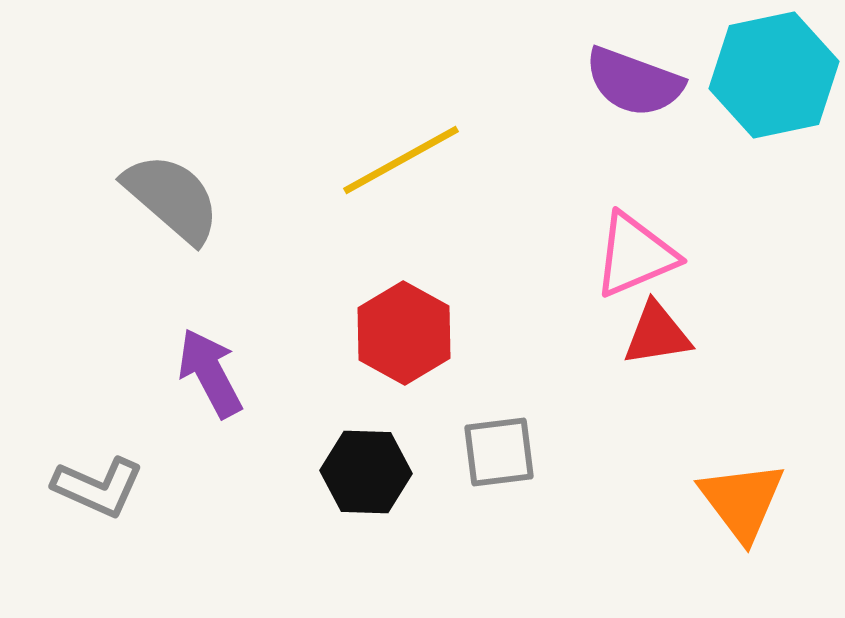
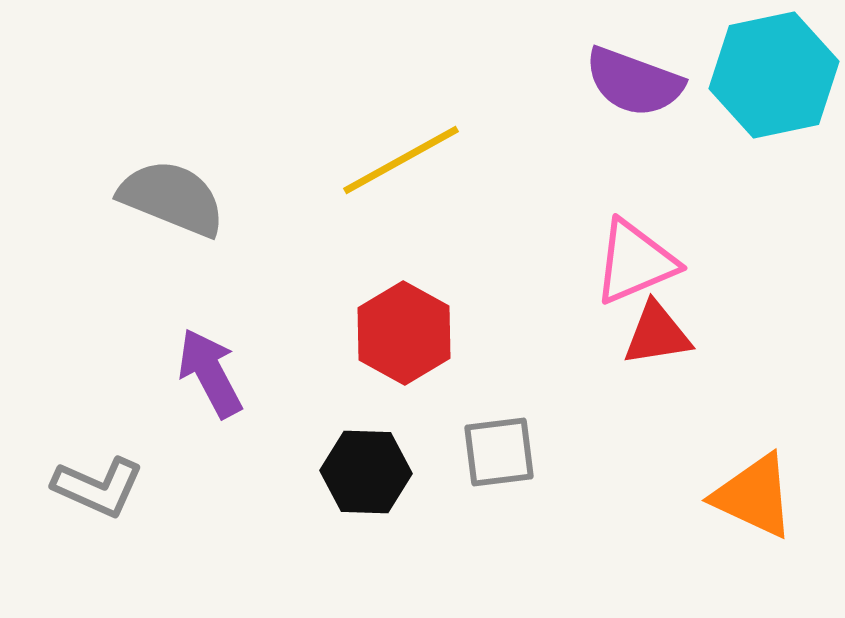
gray semicircle: rotated 19 degrees counterclockwise
pink triangle: moved 7 px down
orange triangle: moved 12 px right, 5 px up; rotated 28 degrees counterclockwise
